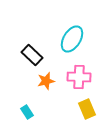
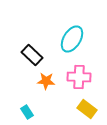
orange star: rotated 18 degrees clockwise
yellow rectangle: rotated 30 degrees counterclockwise
